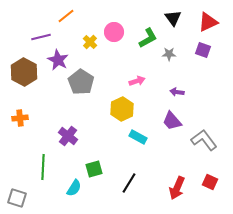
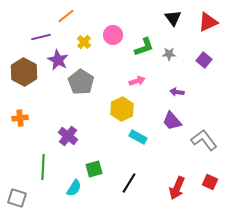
pink circle: moved 1 px left, 3 px down
green L-shape: moved 4 px left, 9 px down; rotated 10 degrees clockwise
yellow cross: moved 6 px left
purple square: moved 1 px right, 10 px down; rotated 21 degrees clockwise
